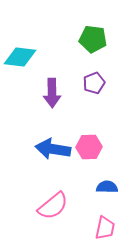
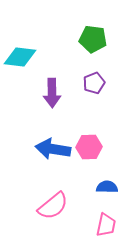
pink trapezoid: moved 1 px right, 3 px up
